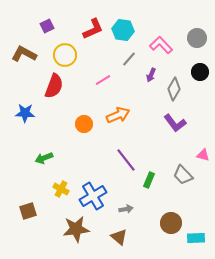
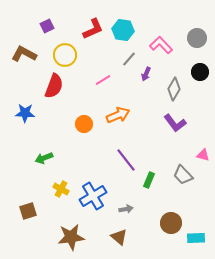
purple arrow: moved 5 px left, 1 px up
brown star: moved 5 px left, 8 px down
